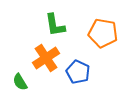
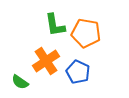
orange pentagon: moved 17 px left
orange cross: moved 3 px down
green semicircle: rotated 24 degrees counterclockwise
